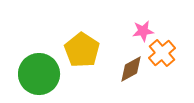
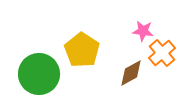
pink star: rotated 15 degrees clockwise
brown diamond: moved 4 px down
